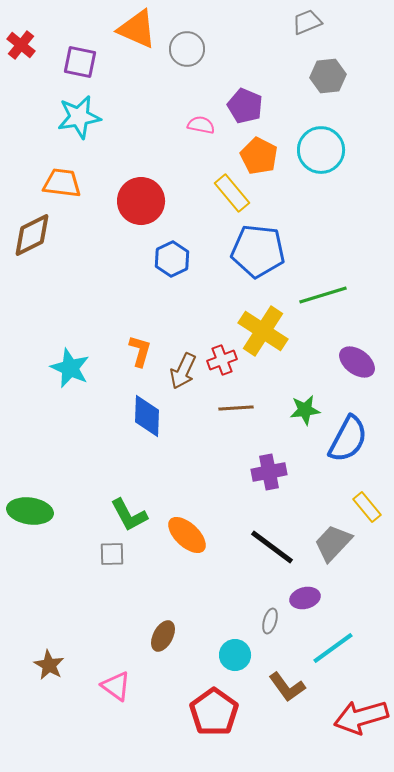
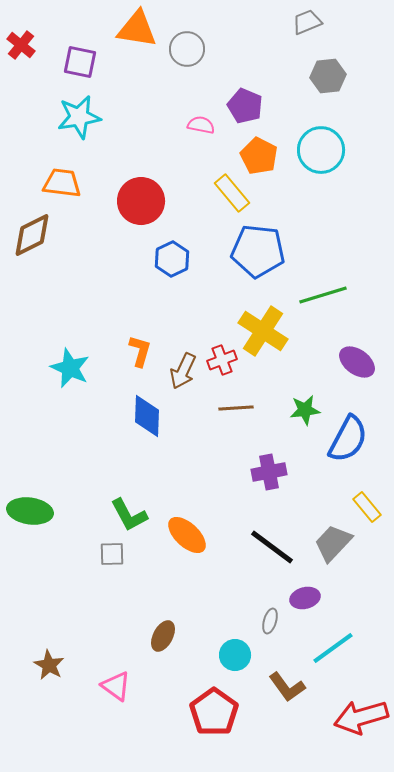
orange triangle at (137, 29): rotated 15 degrees counterclockwise
